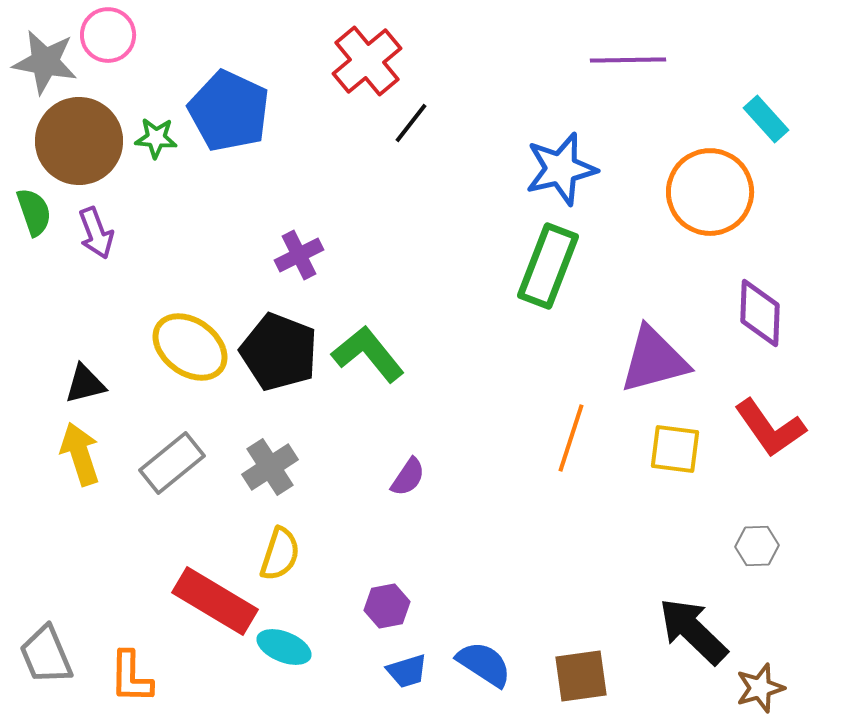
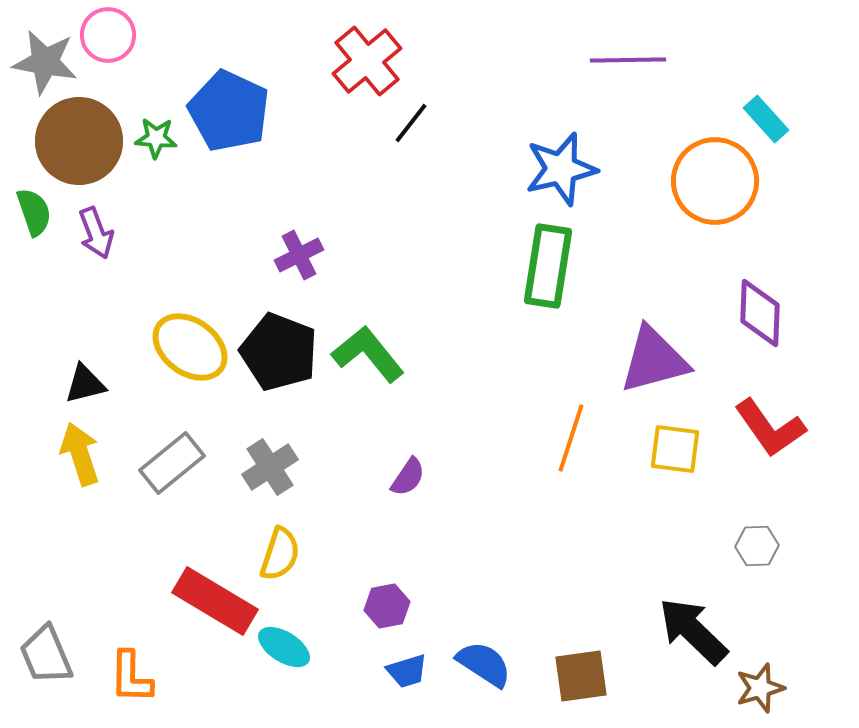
orange circle: moved 5 px right, 11 px up
green rectangle: rotated 12 degrees counterclockwise
cyan ellipse: rotated 10 degrees clockwise
